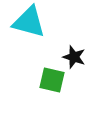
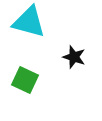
green square: moved 27 px left; rotated 12 degrees clockwise
